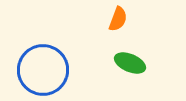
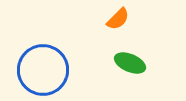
orange semicircle: rotated 25 degrees clockwise
